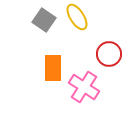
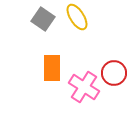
gray square: moved 1 px left, 1 px up
red circle: moved 5 px right, 19 px down
orange rectangle: moved 1 px left
